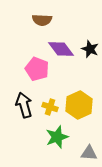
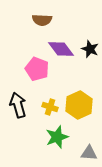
black arrow: moved 6 px left
